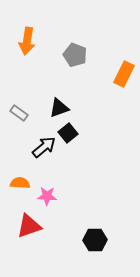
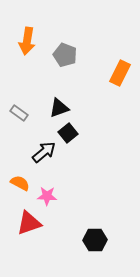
gray pentagon: moved 10 px left
orange rectangle: moved 4 px left, 1 px up
black arrow: moved 5 px down
orange semicircle: rotated 24 degrees clockwise
red triangle: moved 3 px up
